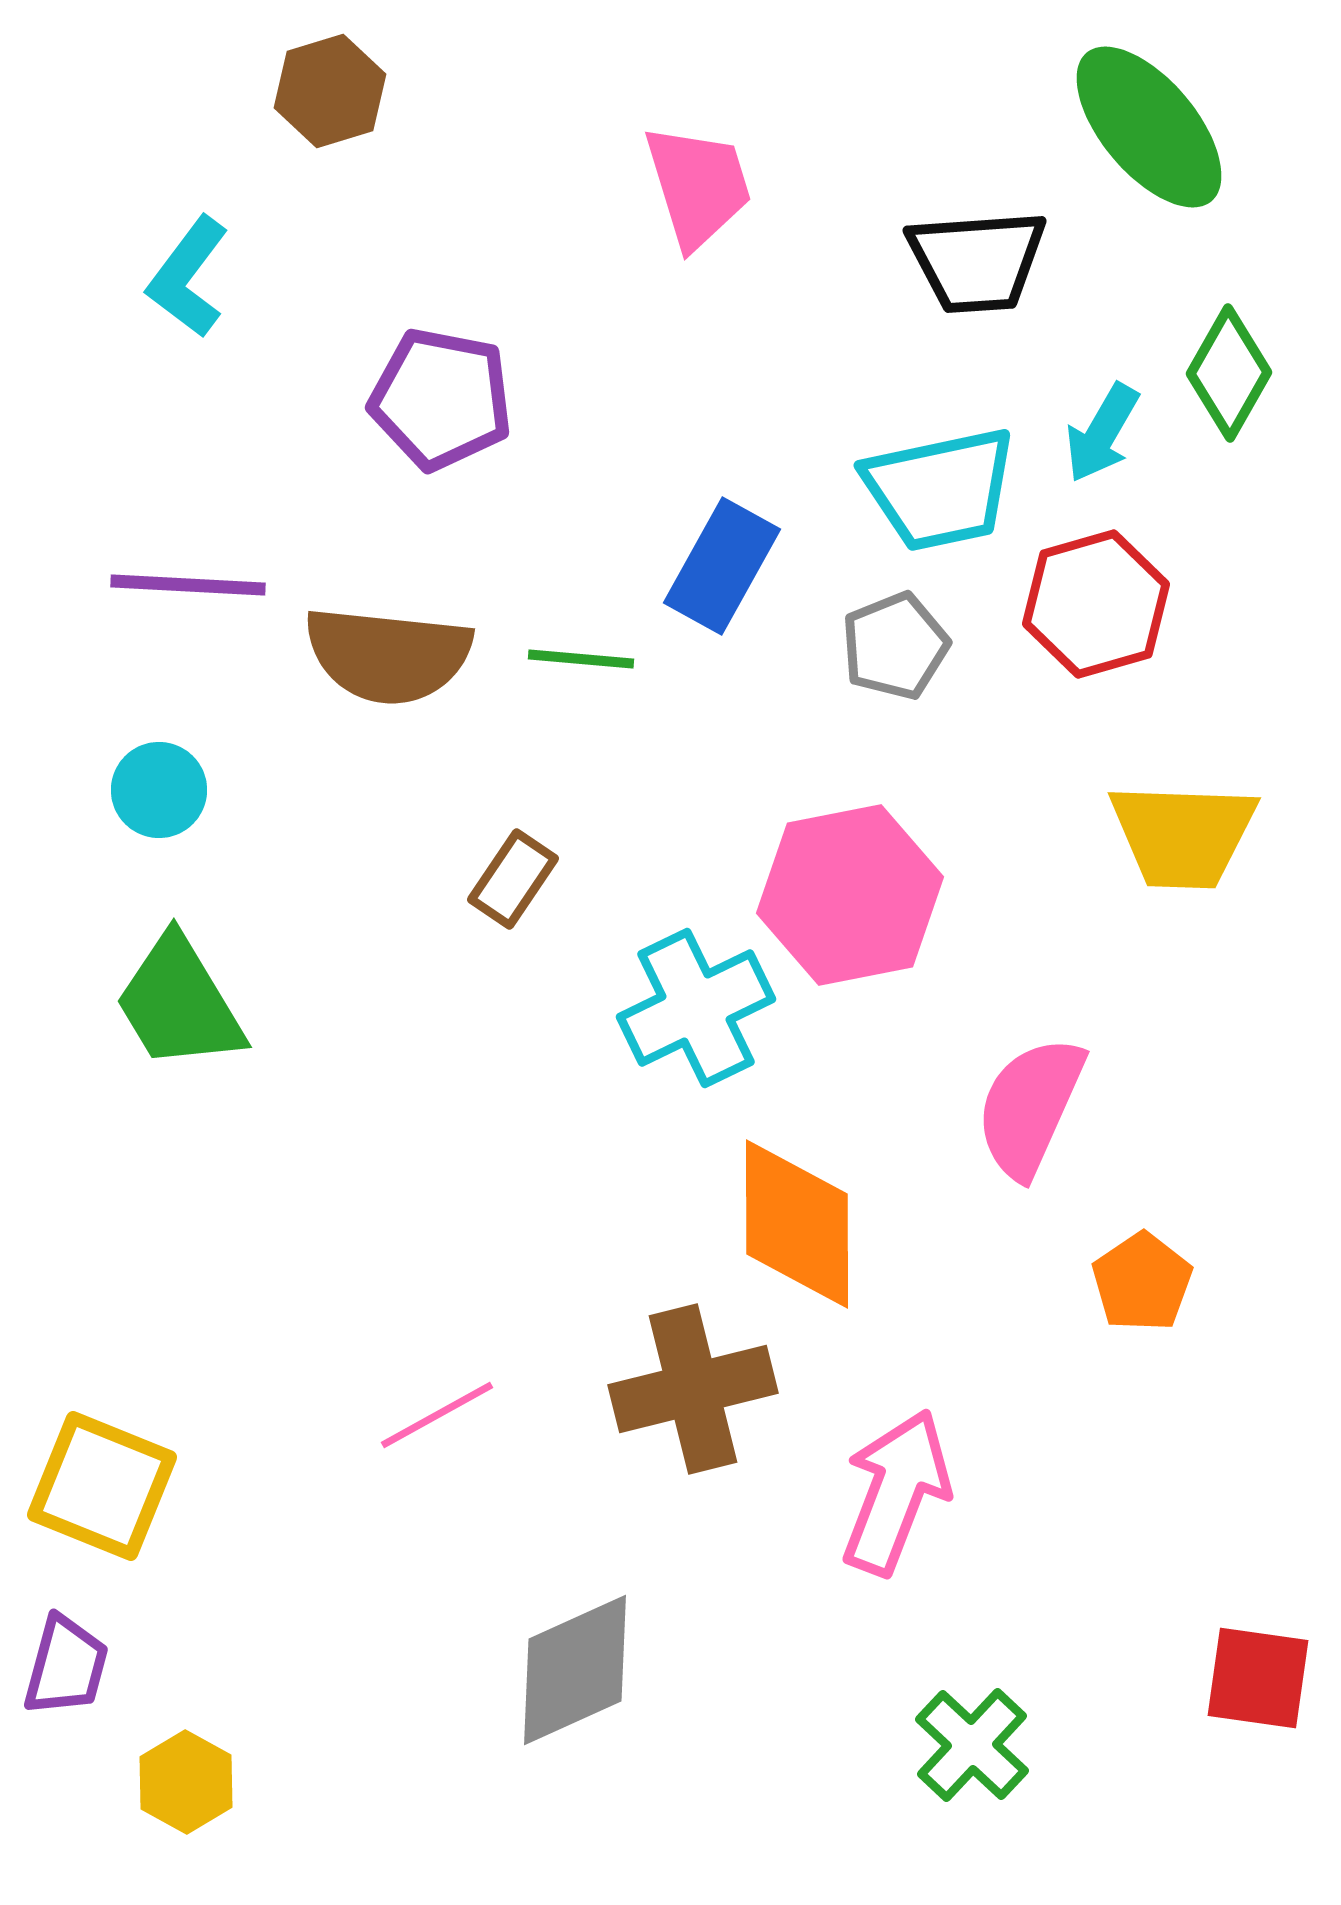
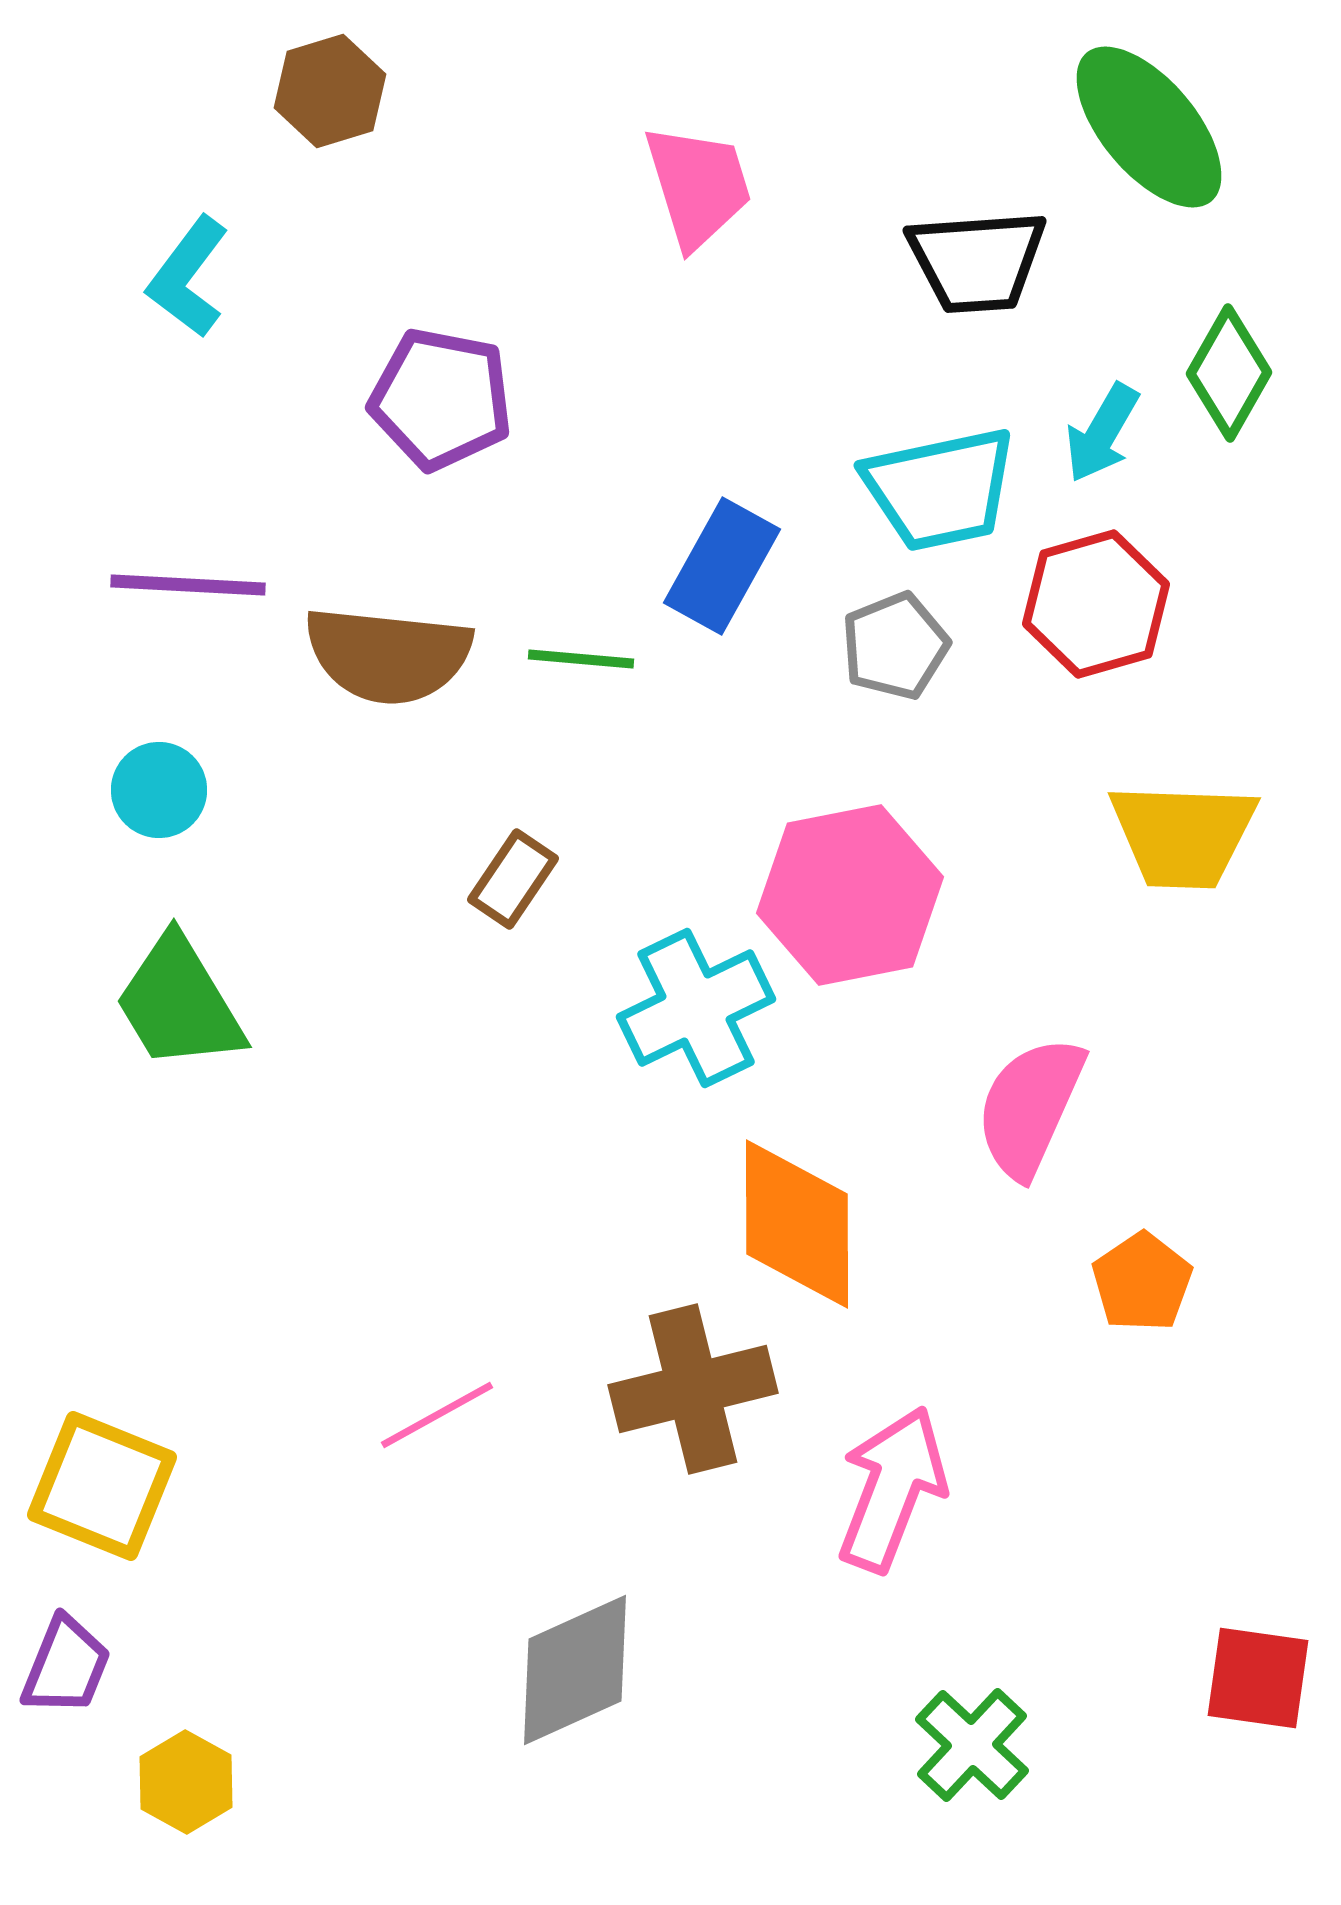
pink arrow: moved 4 px left, 3 px up
purple trapezoid: rotated 7 degrees clockwise
